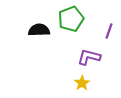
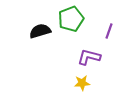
black semicircle: moved 1 px right, 1 px down; rotated 15 degrees counterclockwise
yellow star: rotated 28 degrees clockwise
